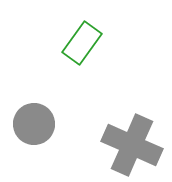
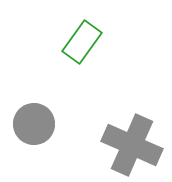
green rectangle: moved 1 px up
